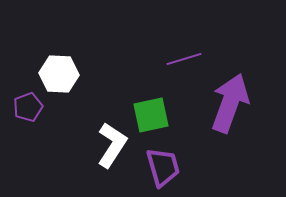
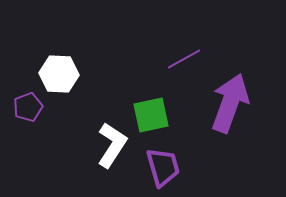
purple line: rotated 12 degrees counterclockwise
